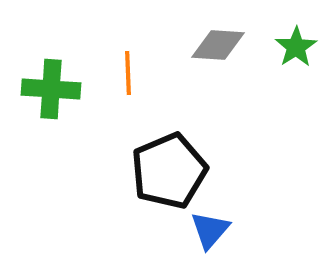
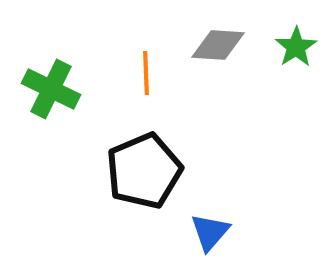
orange line: moved 18 px right
green cross: rotated 22 degrees clockwise
black pentagon: moved 25 px left
blue triangle: moved 2 px down
